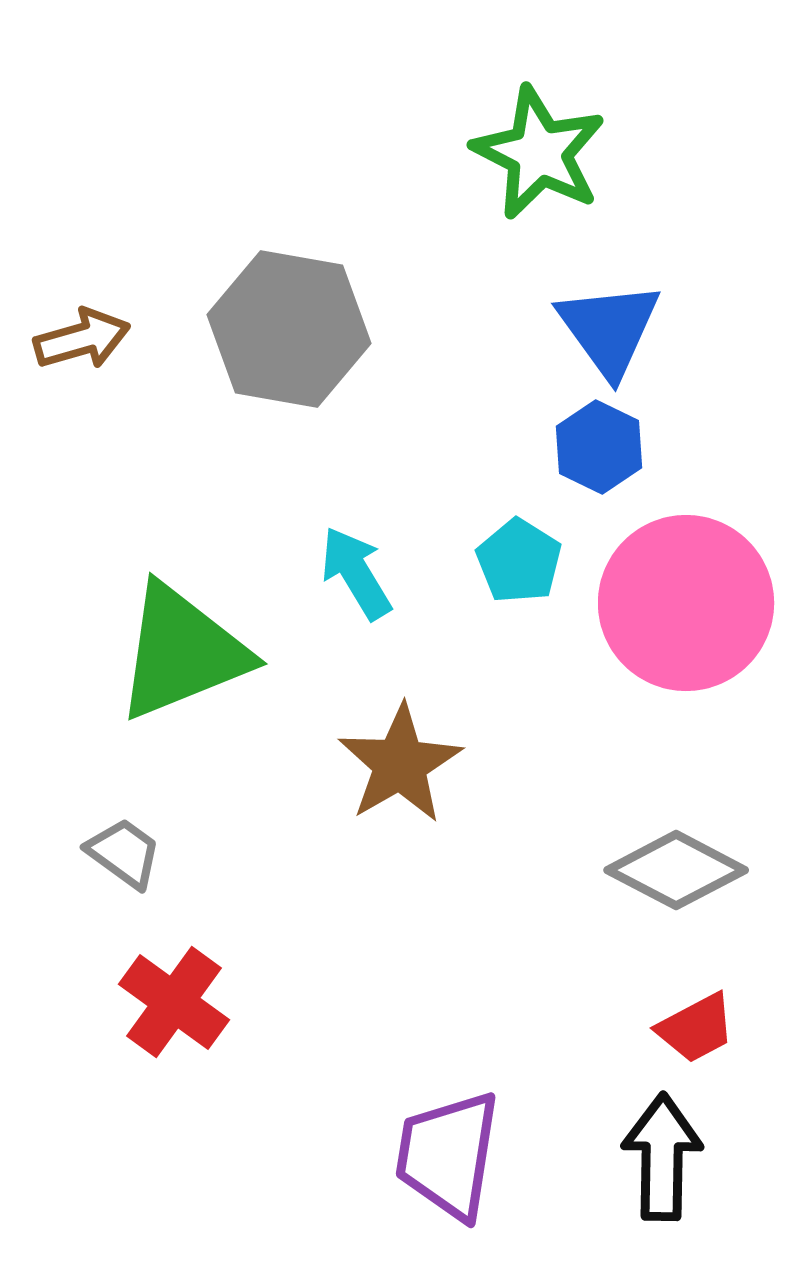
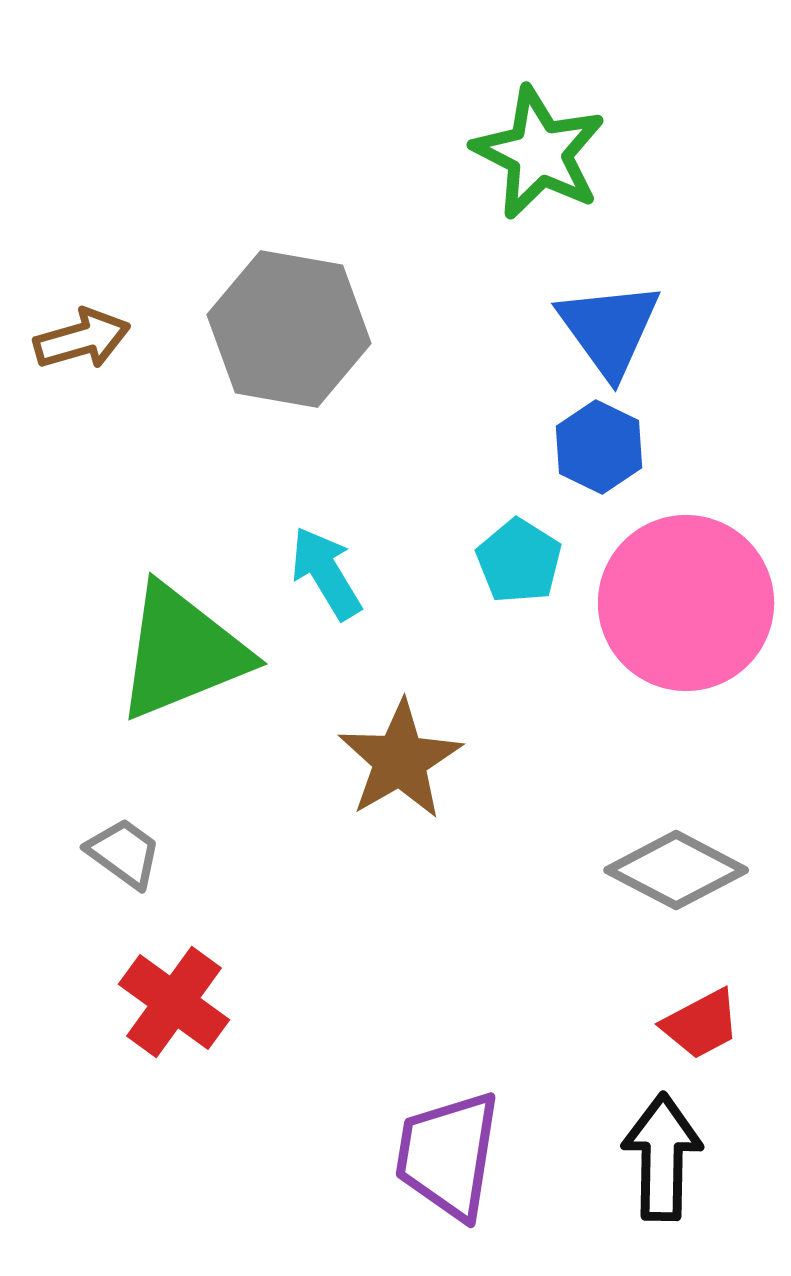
cyan arrow: moved 30 px left
brown star: moved 4 px up
red trapezoid: moved 5 px right, 4 px up
